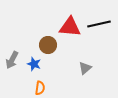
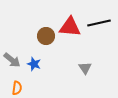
black line: moved 1 px up
brown circle: moved 2 px left, 9 px up
gray arrow: rotated 78 degrees counterclockwise
gray triangle: rotated 24 degrees counterclockwise
orange semicircle: moved 23 px left
